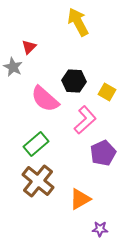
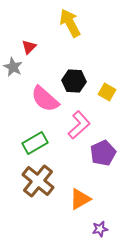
yellow arrow: moved 8 px left, 1 px down
pink L-shape: moved 6 px left, 5 px down
green rectangle: moved 1 px left, 1 px up; rotated 10 degrees clockwise
purple star: rotated 14 degrees counterclockwise
